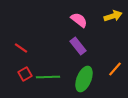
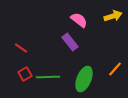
purple rectangle: moved 8 px left, 4 px up
